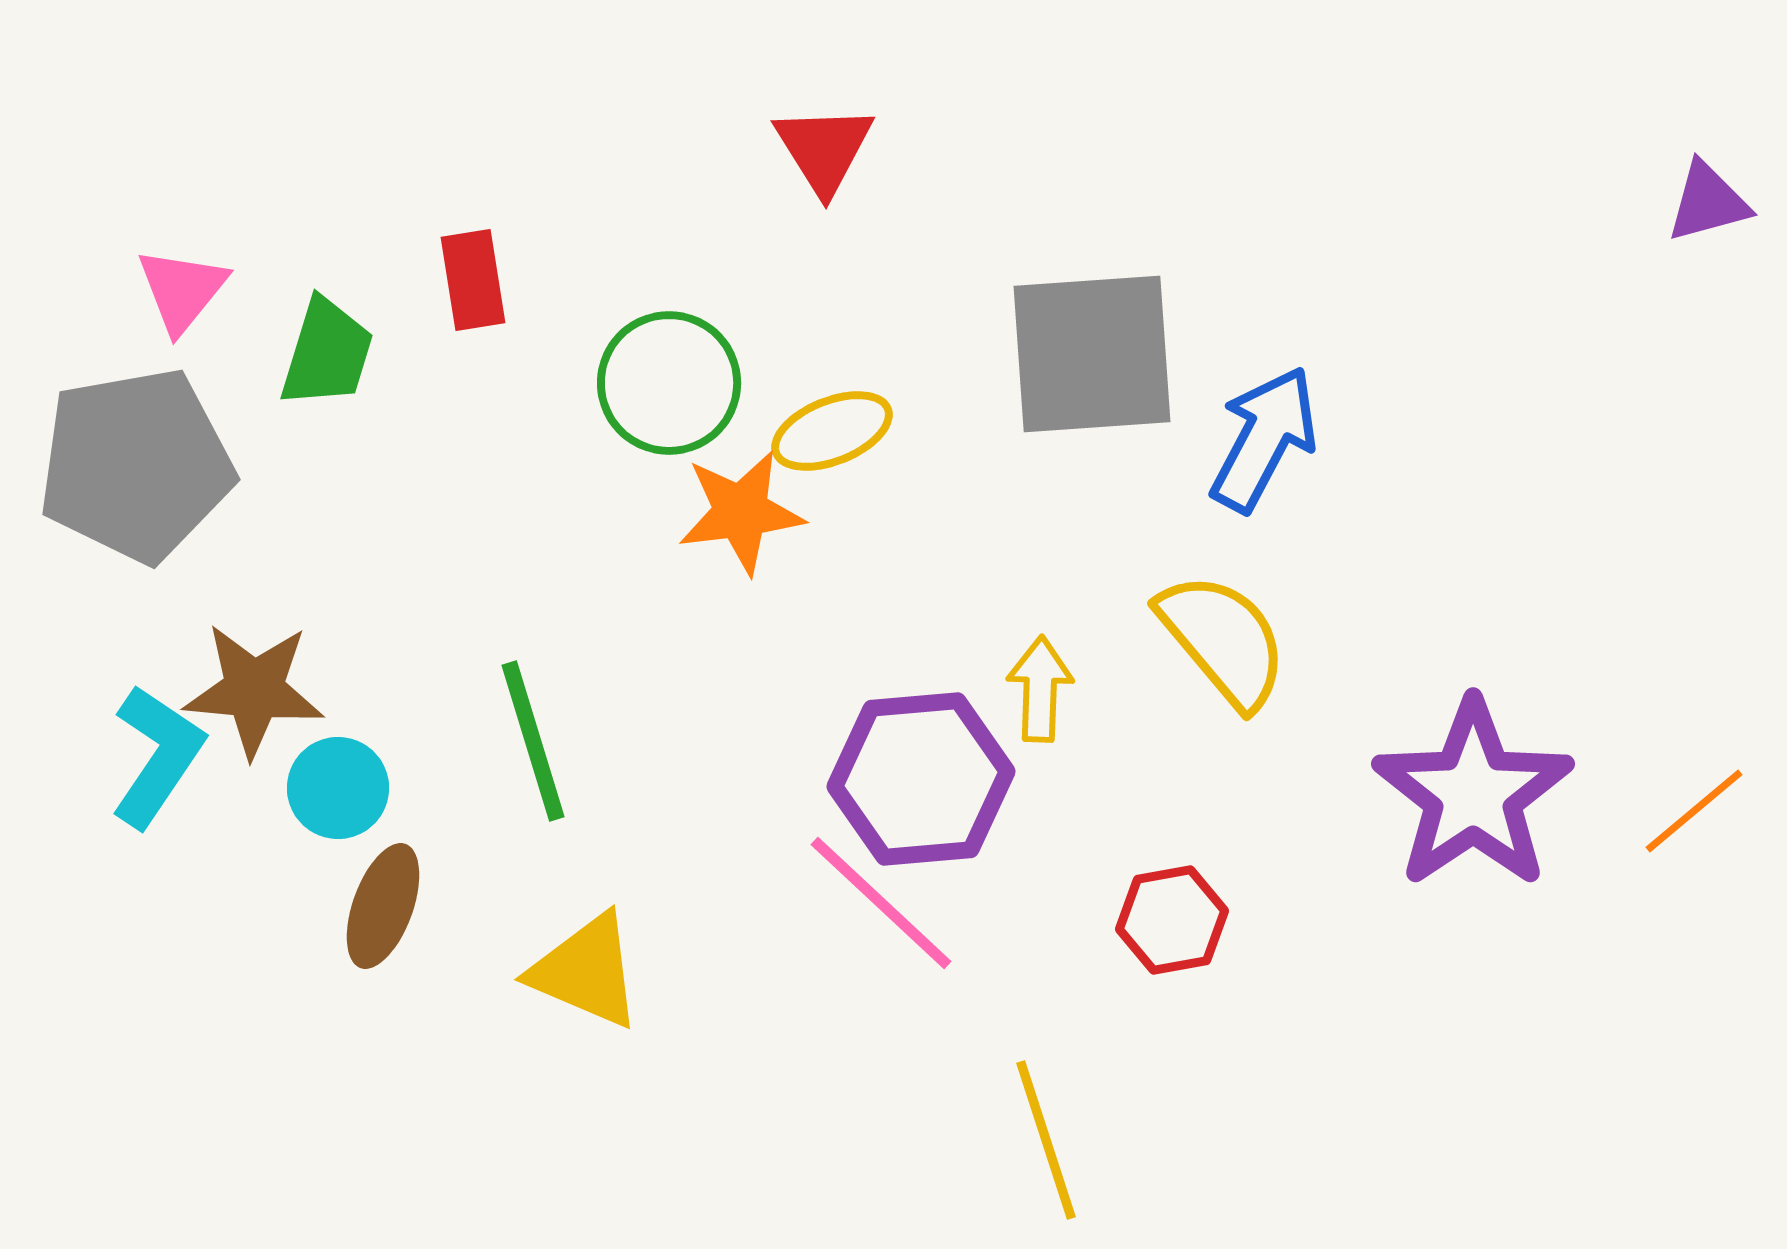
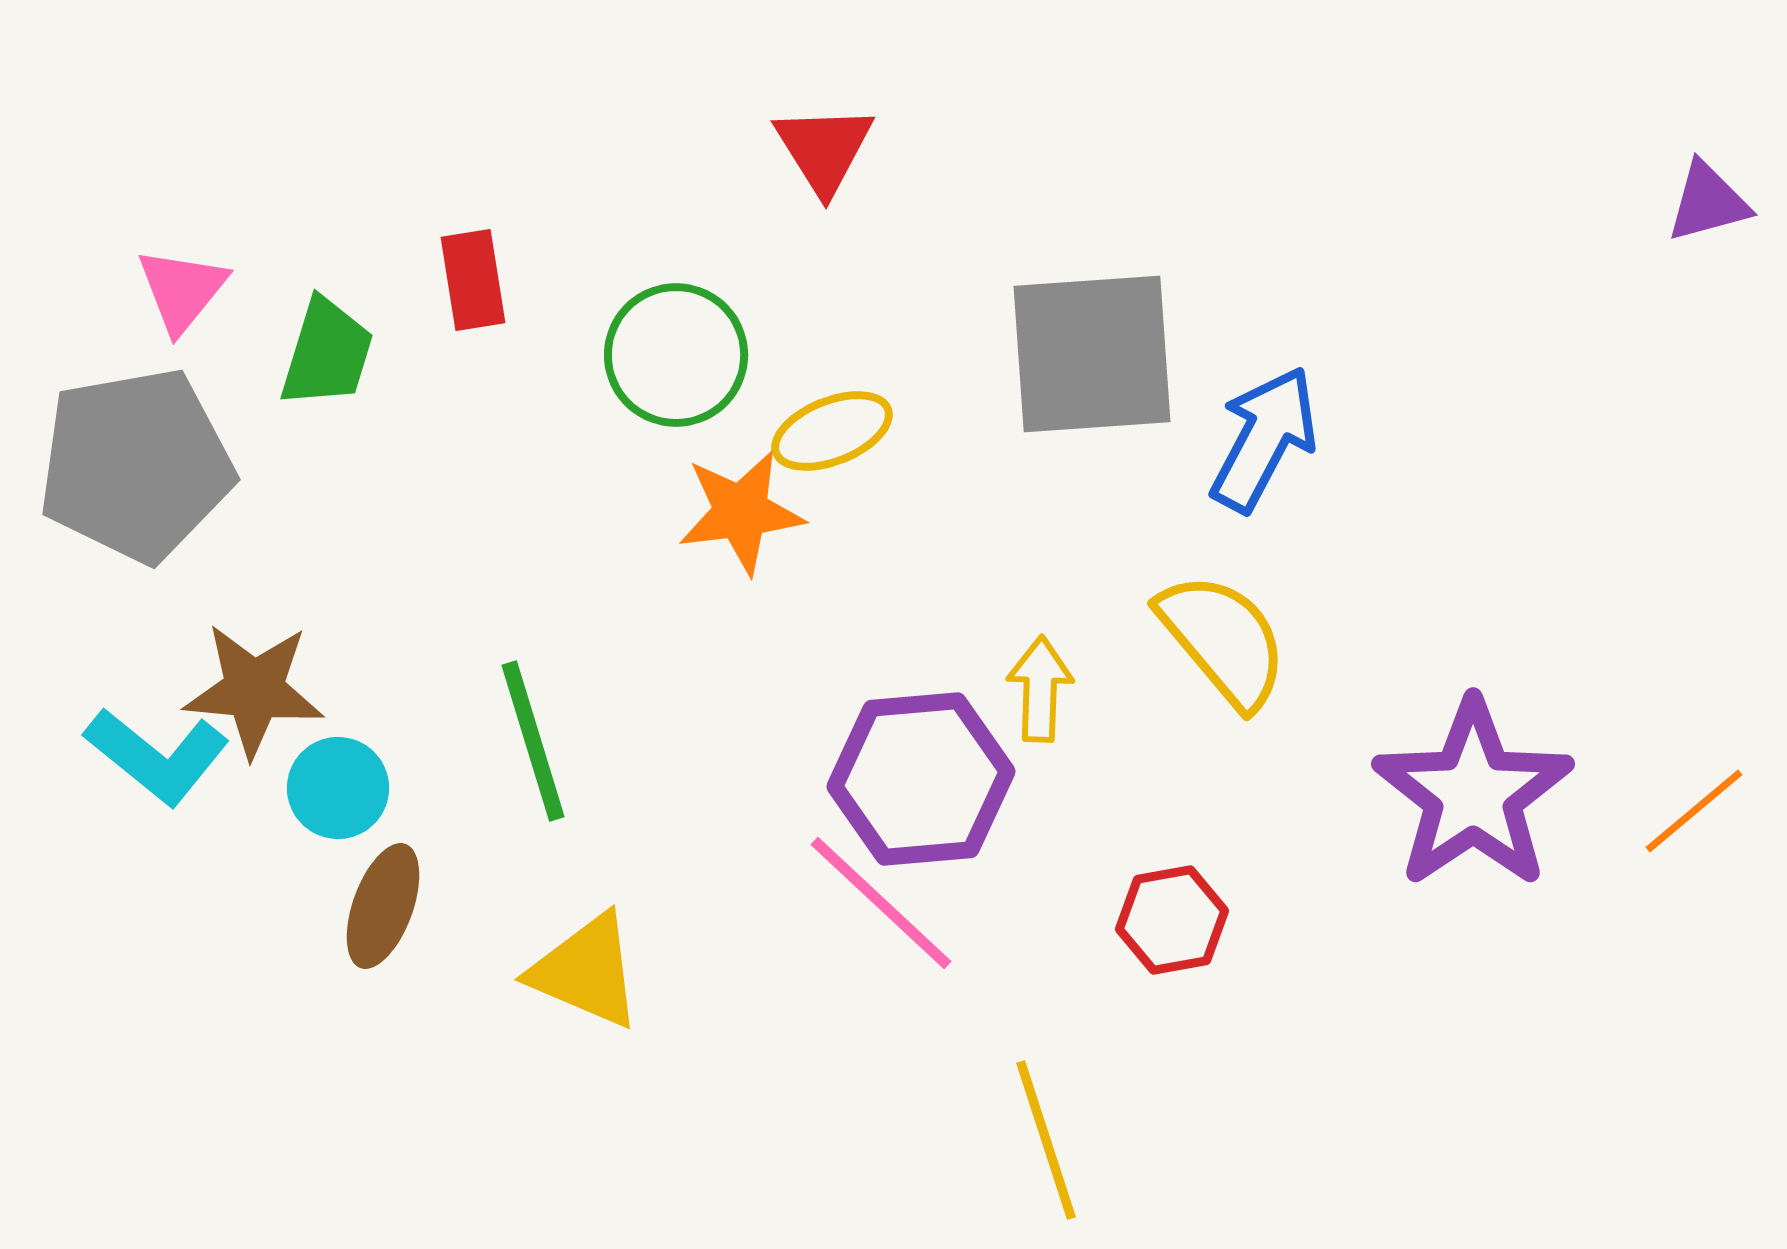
green circle: moved 7 px right, 28 px up
cyan L-shape: rotated 95 degrees clockwise
